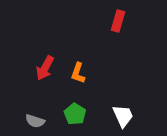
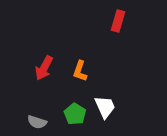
red arrow: moved 1 px left
orange L-shape: moved 2 px right, 2 px up
white trapezoid: moved 18 px left, 9 px up
gray semicircle: moved 2 px right, 1 px down
